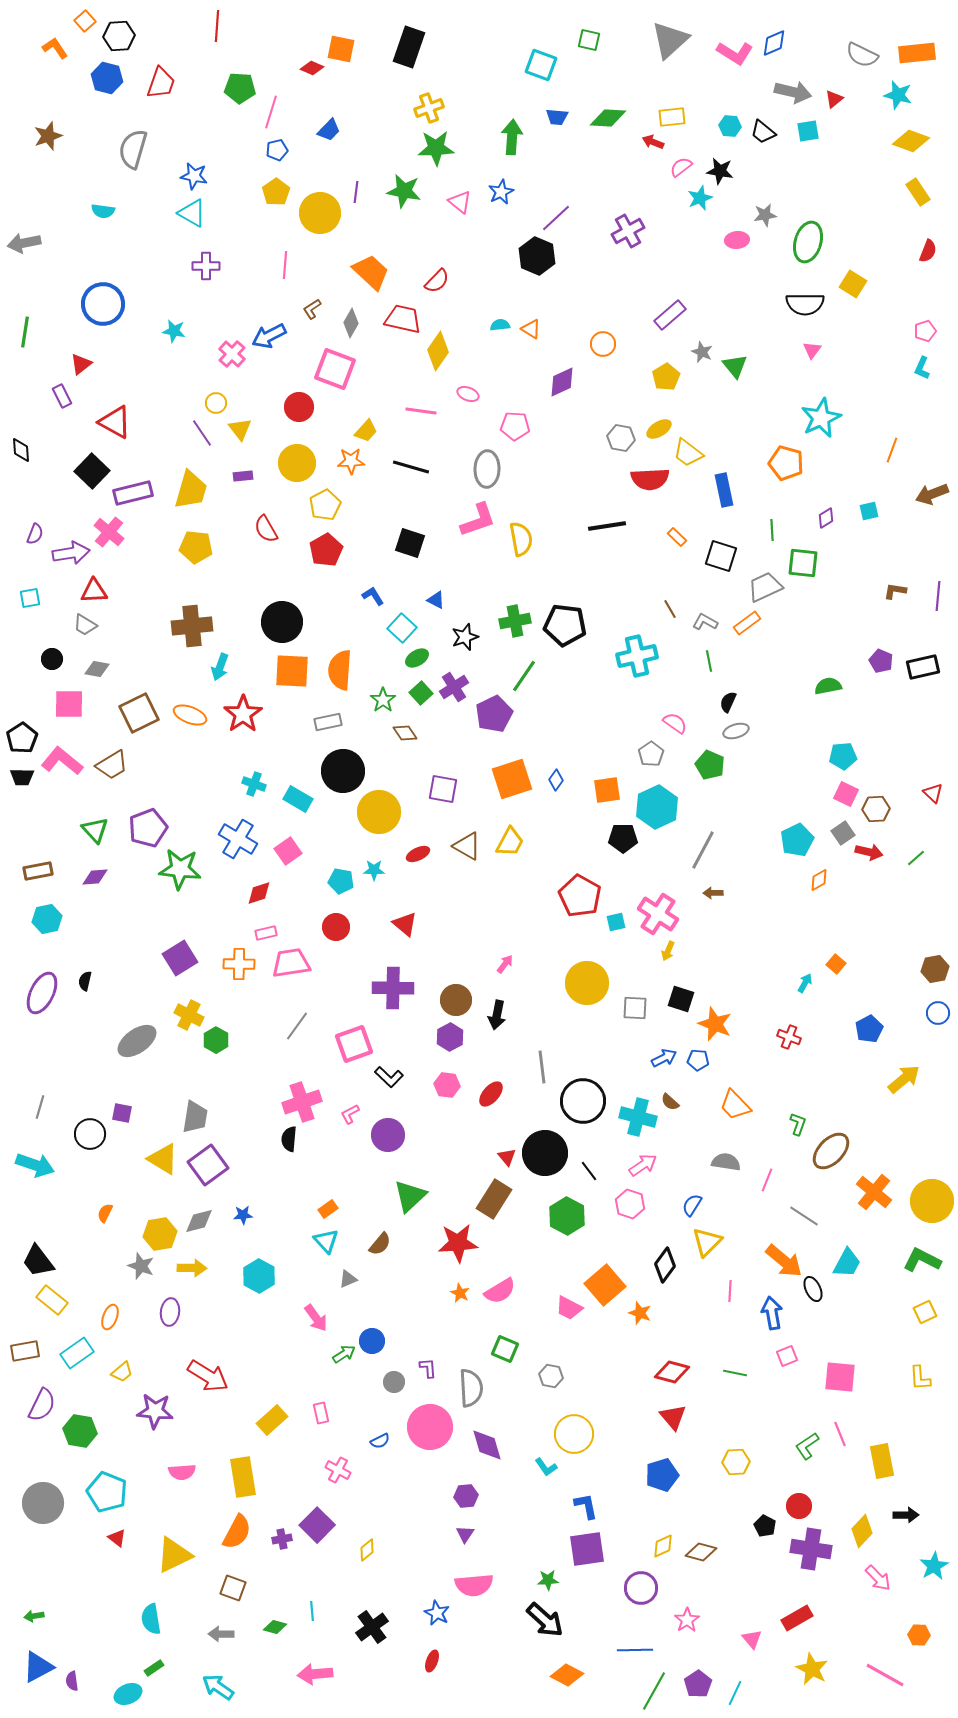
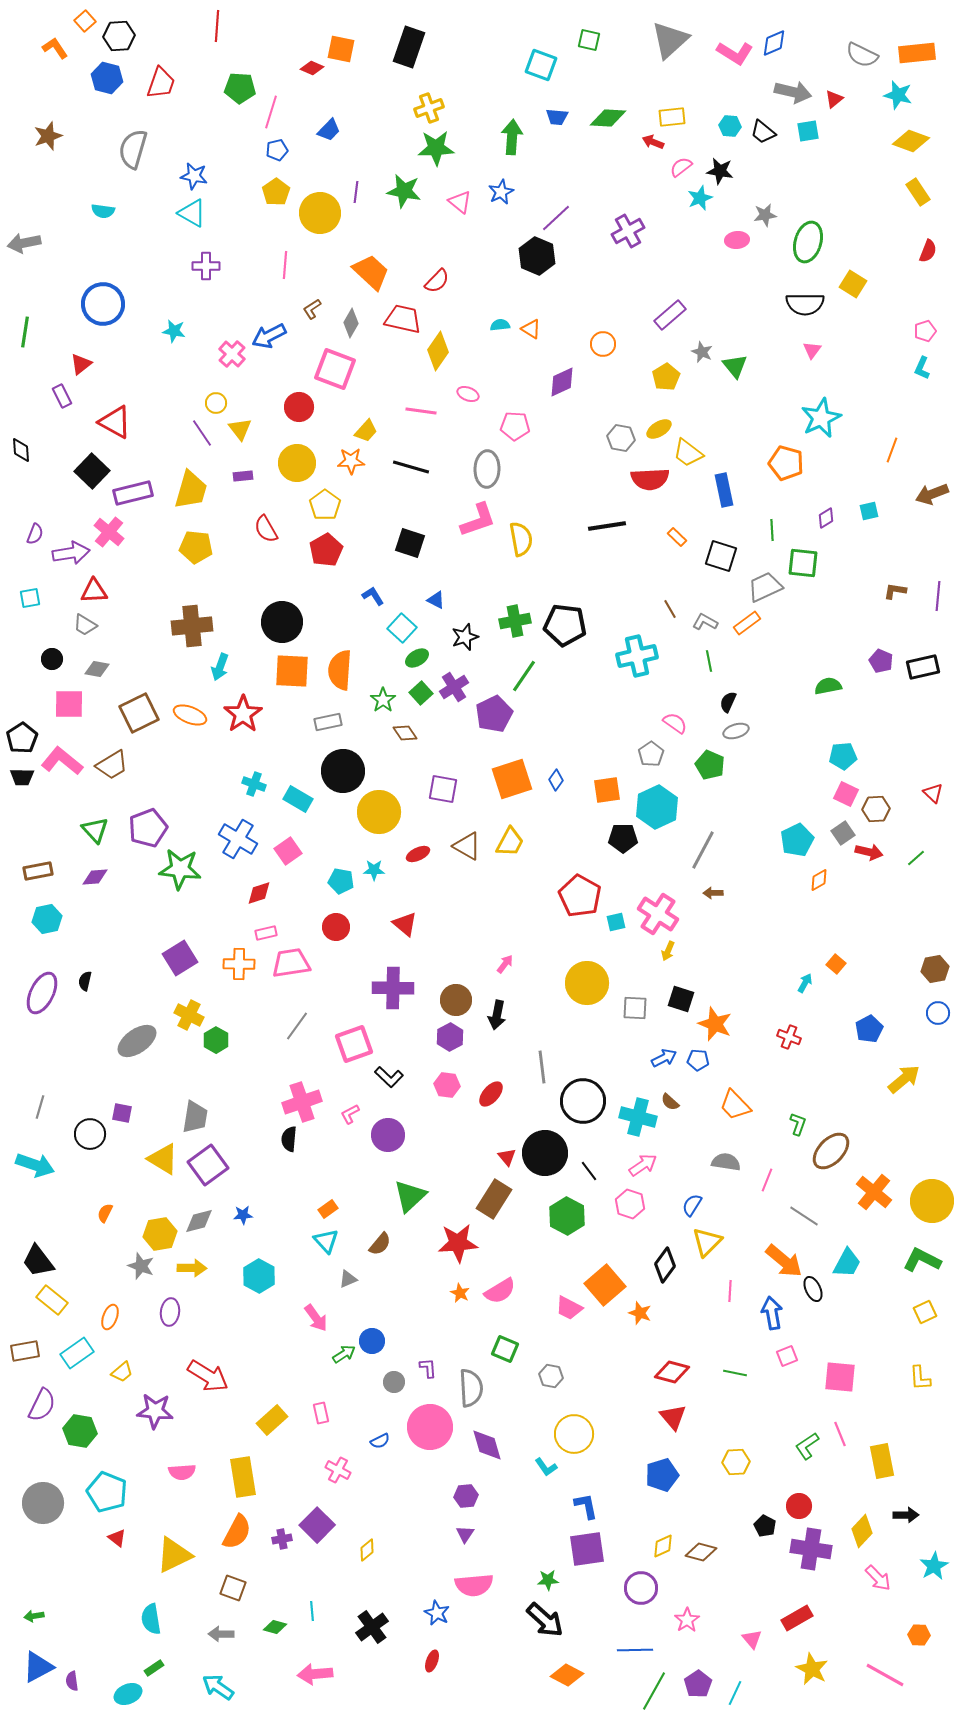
yellow pentagon at (325, 505): rotated 8 degrees counterclockwise
